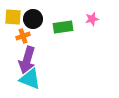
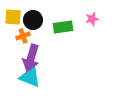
black circle: moved 1 px down
purple arrow: moved 4 px right, 2 px up
cyan triangle: moved 2 px up
